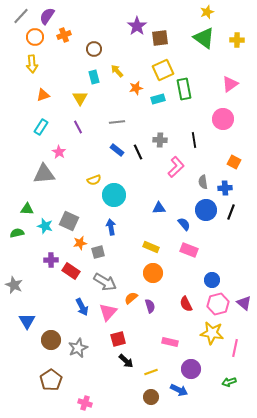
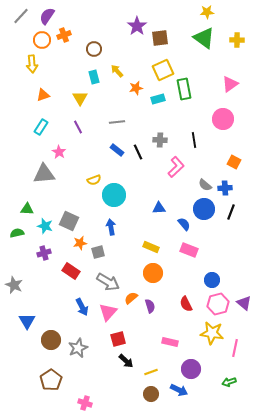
yellow star at (207, 12): rotated 16 degrees clockwise
orange circle at (35, 37): moved 7 px right, 3 px down
gray semicircle at (203, 182): moved 2 px right, 3 px down; rotated 40 degrees counterclockwise
blue circle at (206, 210): moved 2 px left, 1 px up
purple cross at (51, 260): moved 7 px left, 7 px up; rotated 16 degrees counterclockwise
gray arrow at (105, 282): moved 3 px right
brown circle at (151, 397): moved 3 px up
